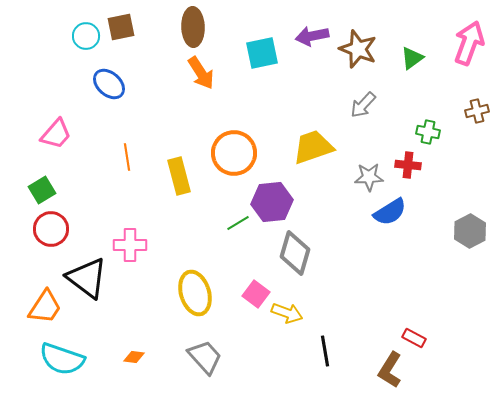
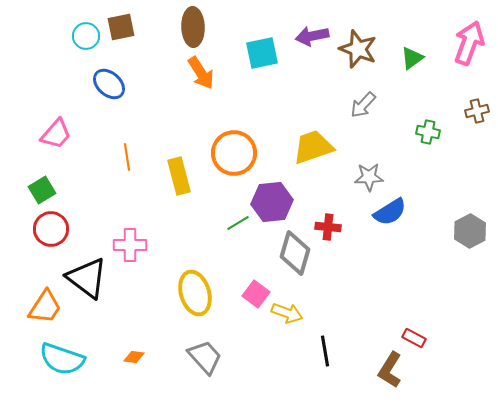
red cross: moved 80 px left, 62 px down
